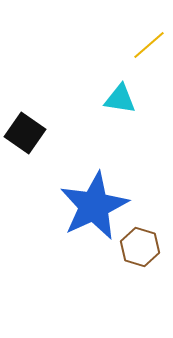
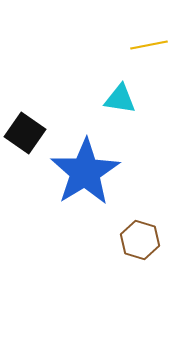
yellow line: rotated 30 degrees clockwise
blue star: moved 9 px left, 34 px up; rotated 6 degrees counterclockwise
brown hexagon: moved 7 px up
